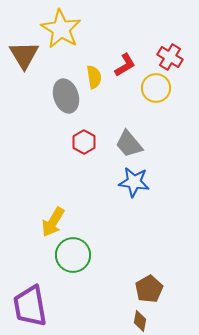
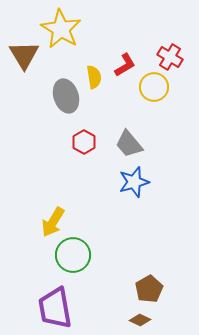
yellow circle: moved 2 px left, 1 px up
blue star: rotated 24 degrees counterclockwise
purple trapezoid: moved 25 px right, 2 px down
brown diamond: moved 1 px up; rotated 75 degrees counterclockwise
